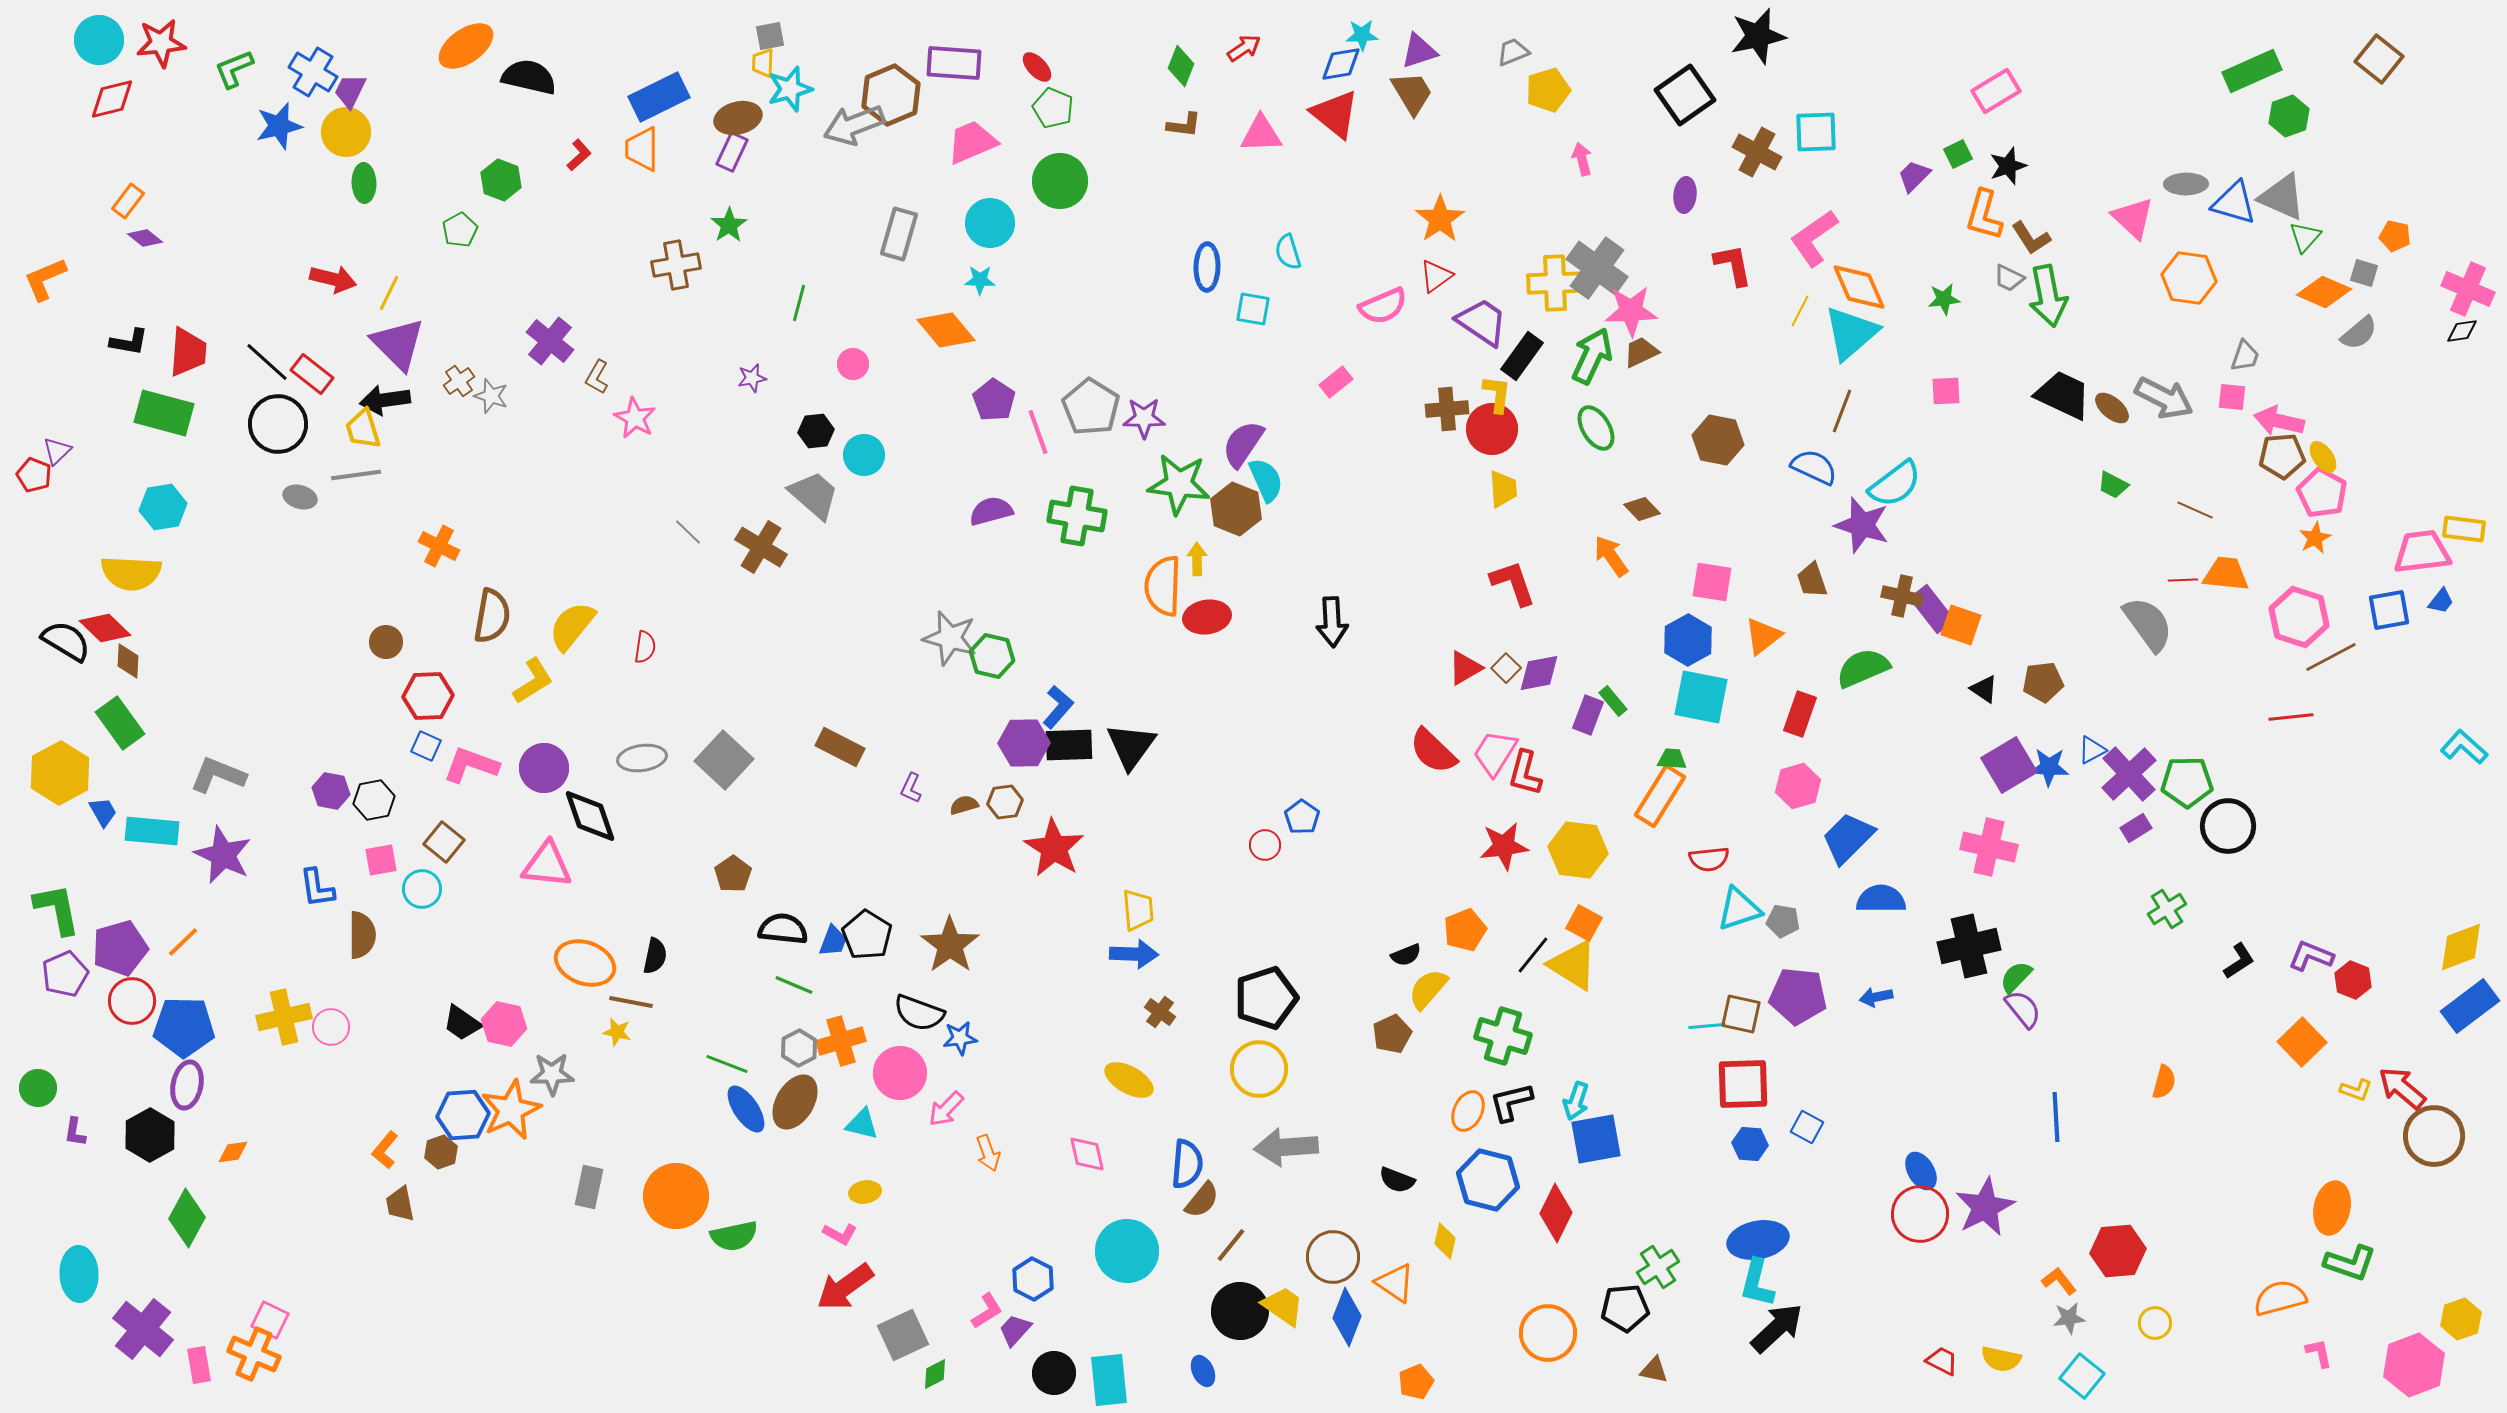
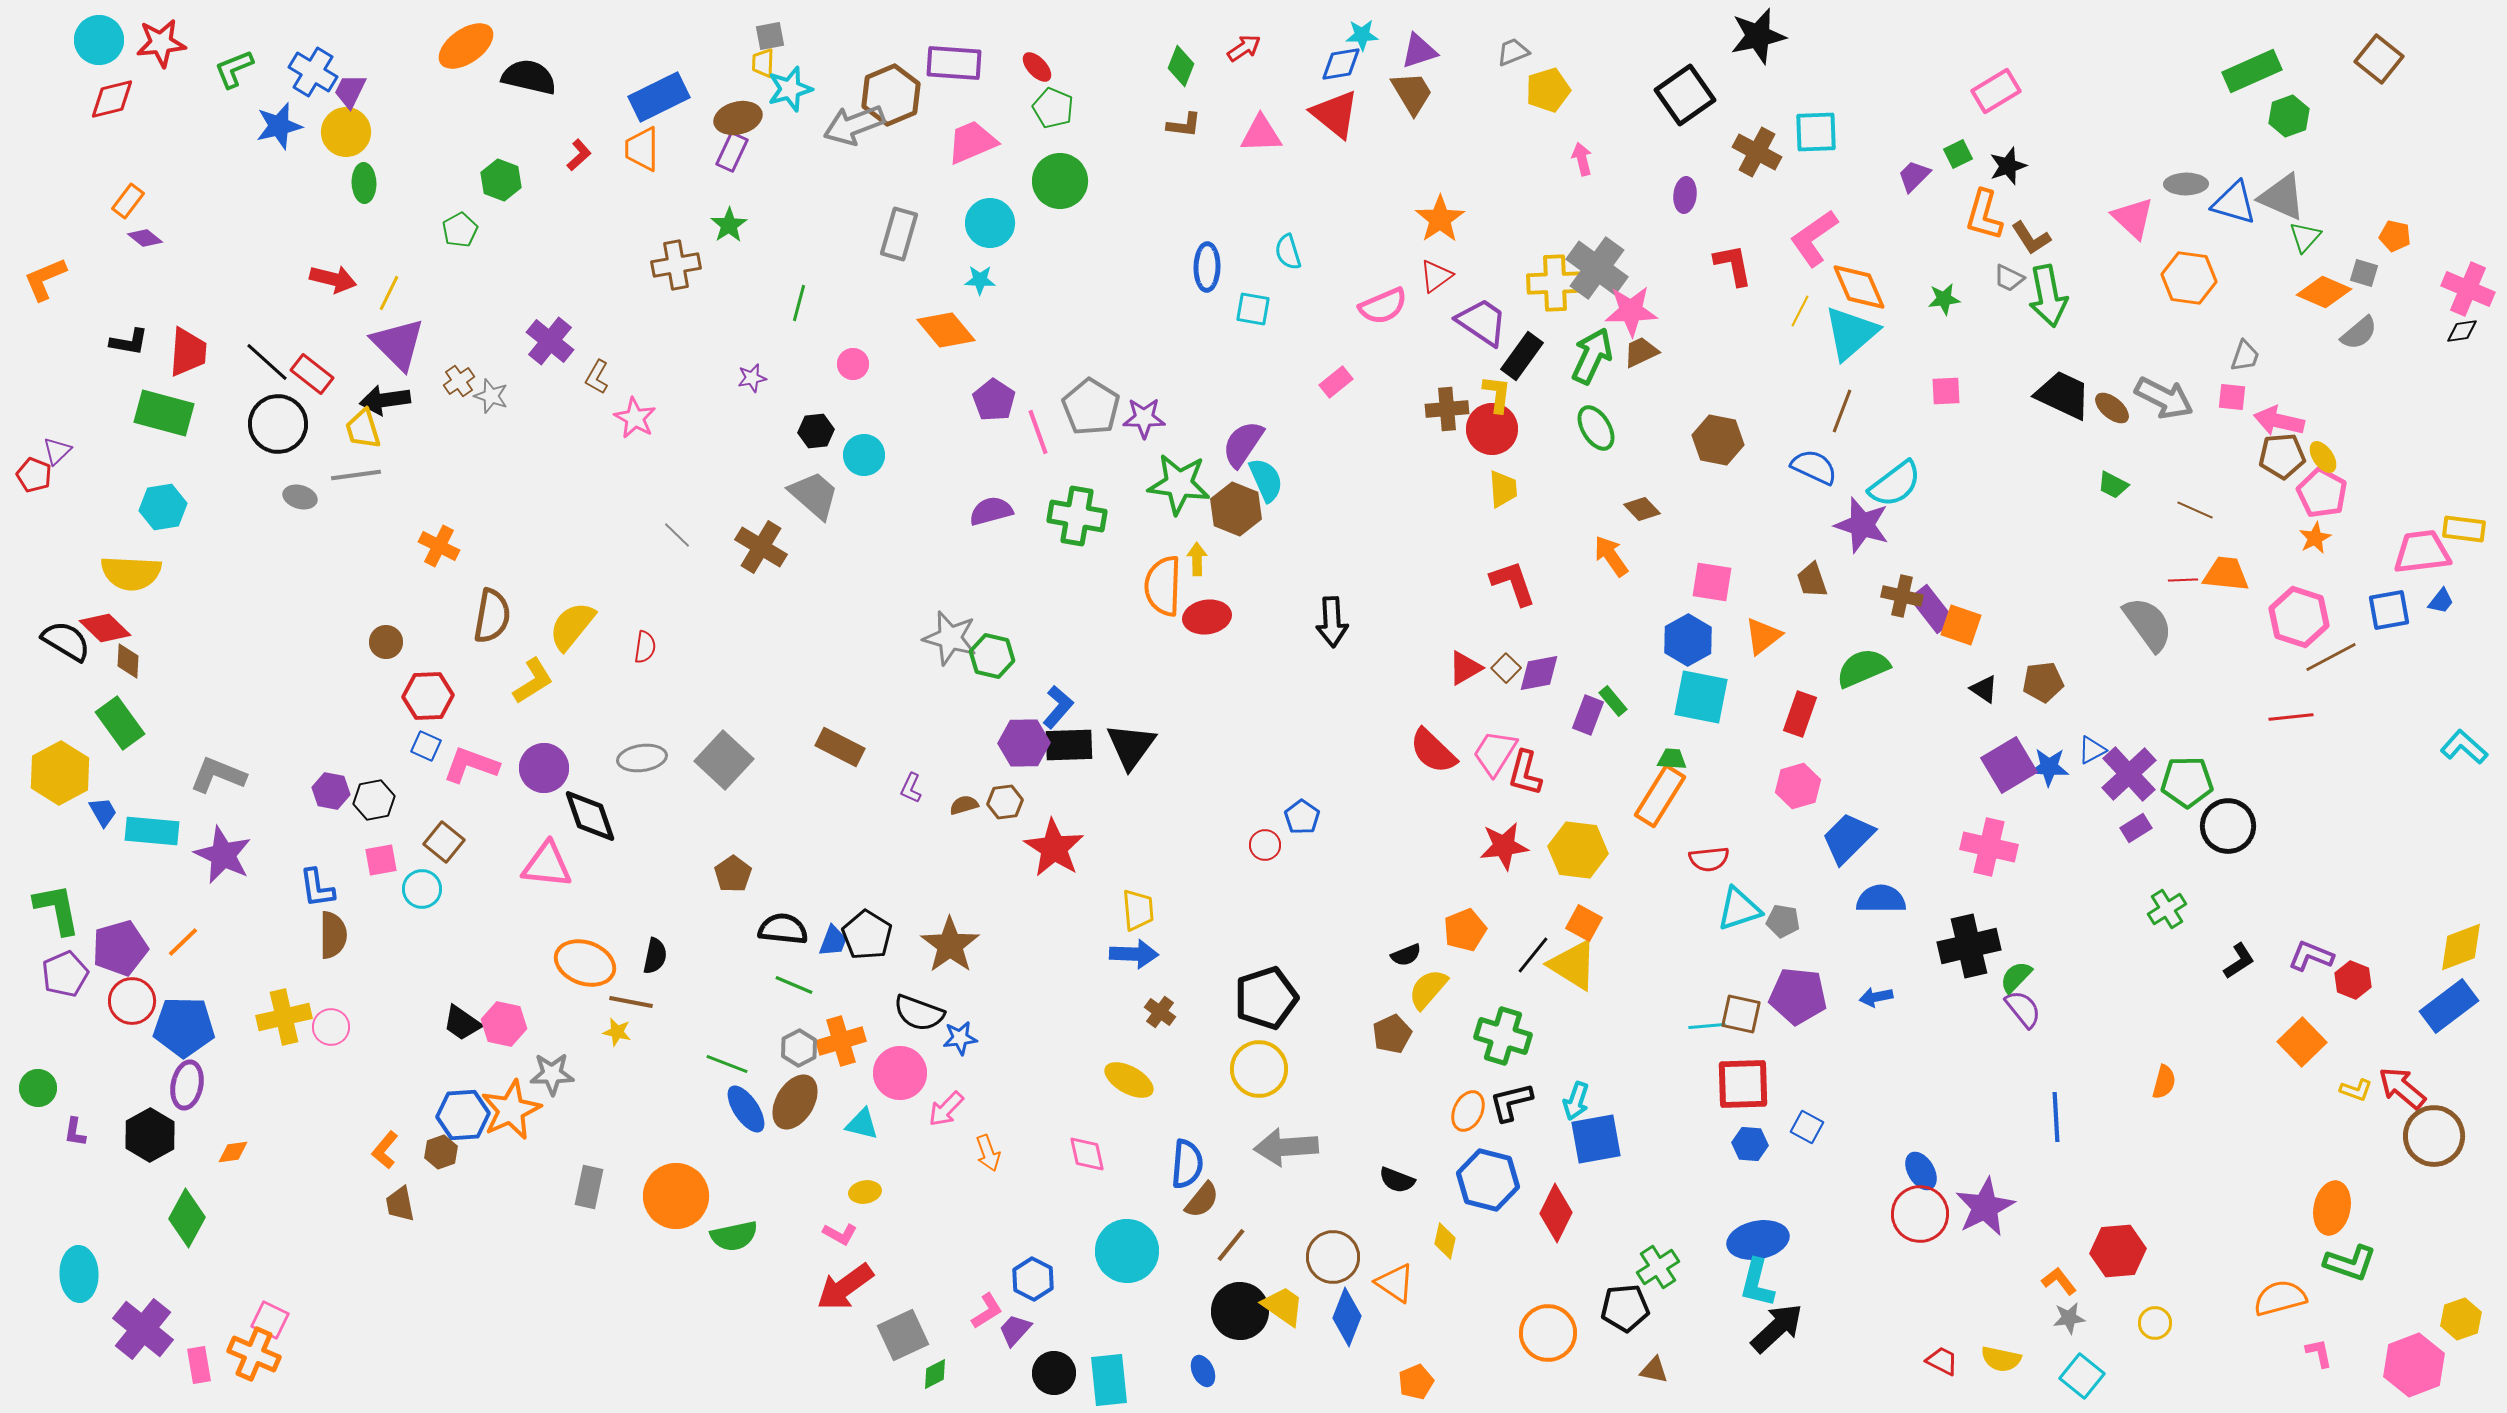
gray line at (688, 532): moved 11 px left, 3 px down
brown semicircle at (362, 935): moved 29 px left
blue rectangle at (2470, 1006): moved 21 px left
